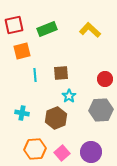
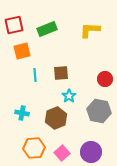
yellow L-shape: rotated 40 degrees counterclockwise
gray hexagon: moved 2 px left, 1 px down; rotated 15 degrees clockwise
orange hexagon: moved 1 px left, 1 px up
